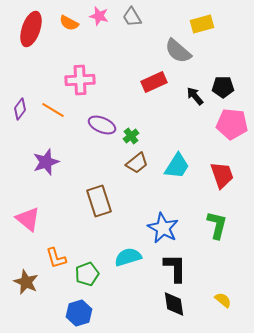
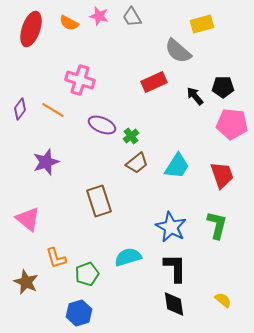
pink cross: rotated 20 degrees clockwise
blue star: moved 8 px right, 1 px up
